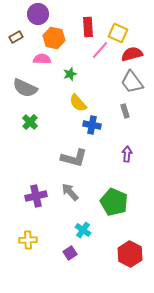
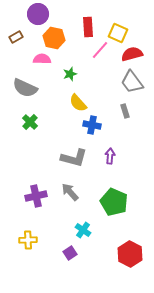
purple arrow: moved 17 px left, 2 px down
